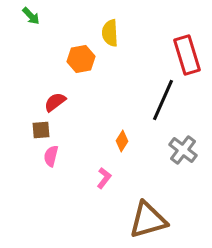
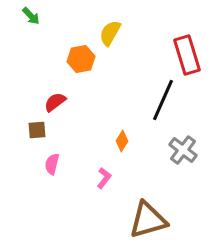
yellow semicircle: rotated 32 degrees clockwise
brown square: moved 4 px left
pink semicircle: moved 1 px right, 8 px down
